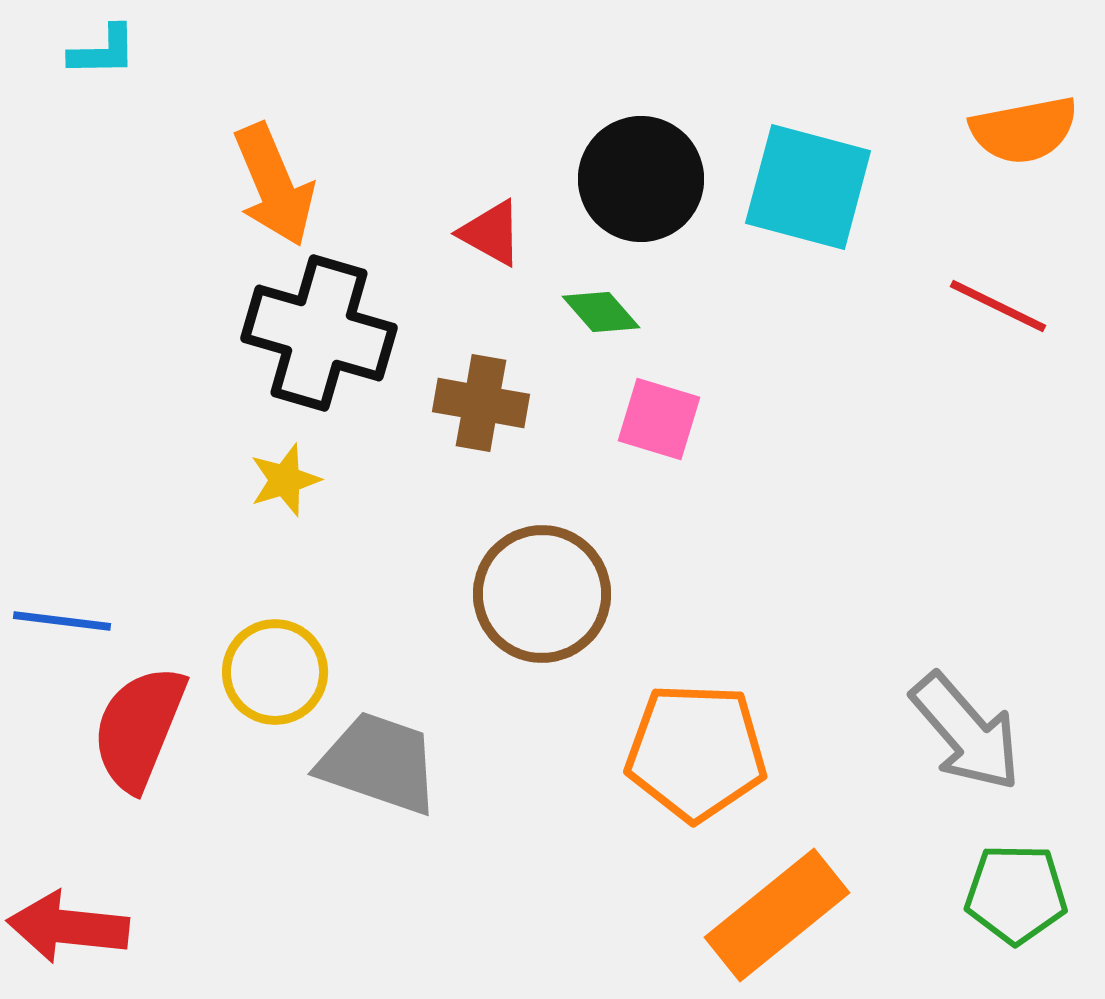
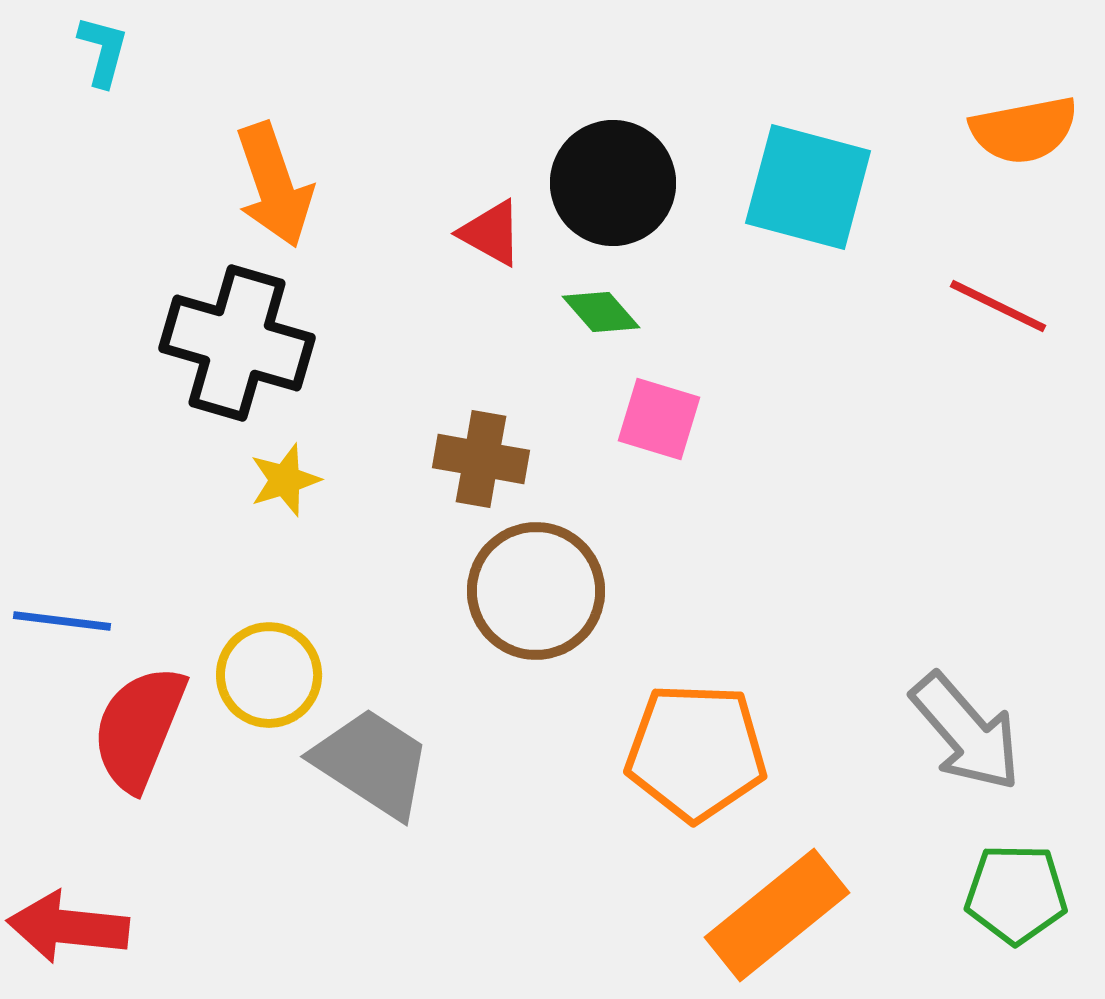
cyan L-shape: rotated 74 degrees counterclockwise
black circle: moved 28 px left, 4 px down
orange arrow: rotated 4 degrees clockwise
black cross: moved 82 px left, 10 px down
brown cross: moved 56 px down
brown circle: moved 6 px left, 3 px up
yellow circle: moved 6 px left, 3 px down
gray trapezoid: moved 7 px left; rotated 14 degrees clockwise
